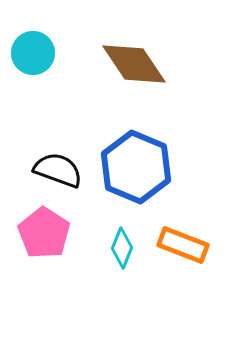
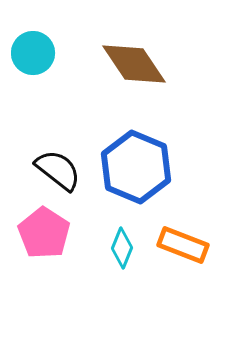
black semicircle: rotated 18 degrees clockwise
